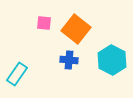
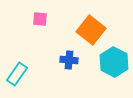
pink square: moved 4 px left, 4 px up
orange square: moved 15 px right, 1 px down
cyan hexagon: moved 2 px right, 2 px down
